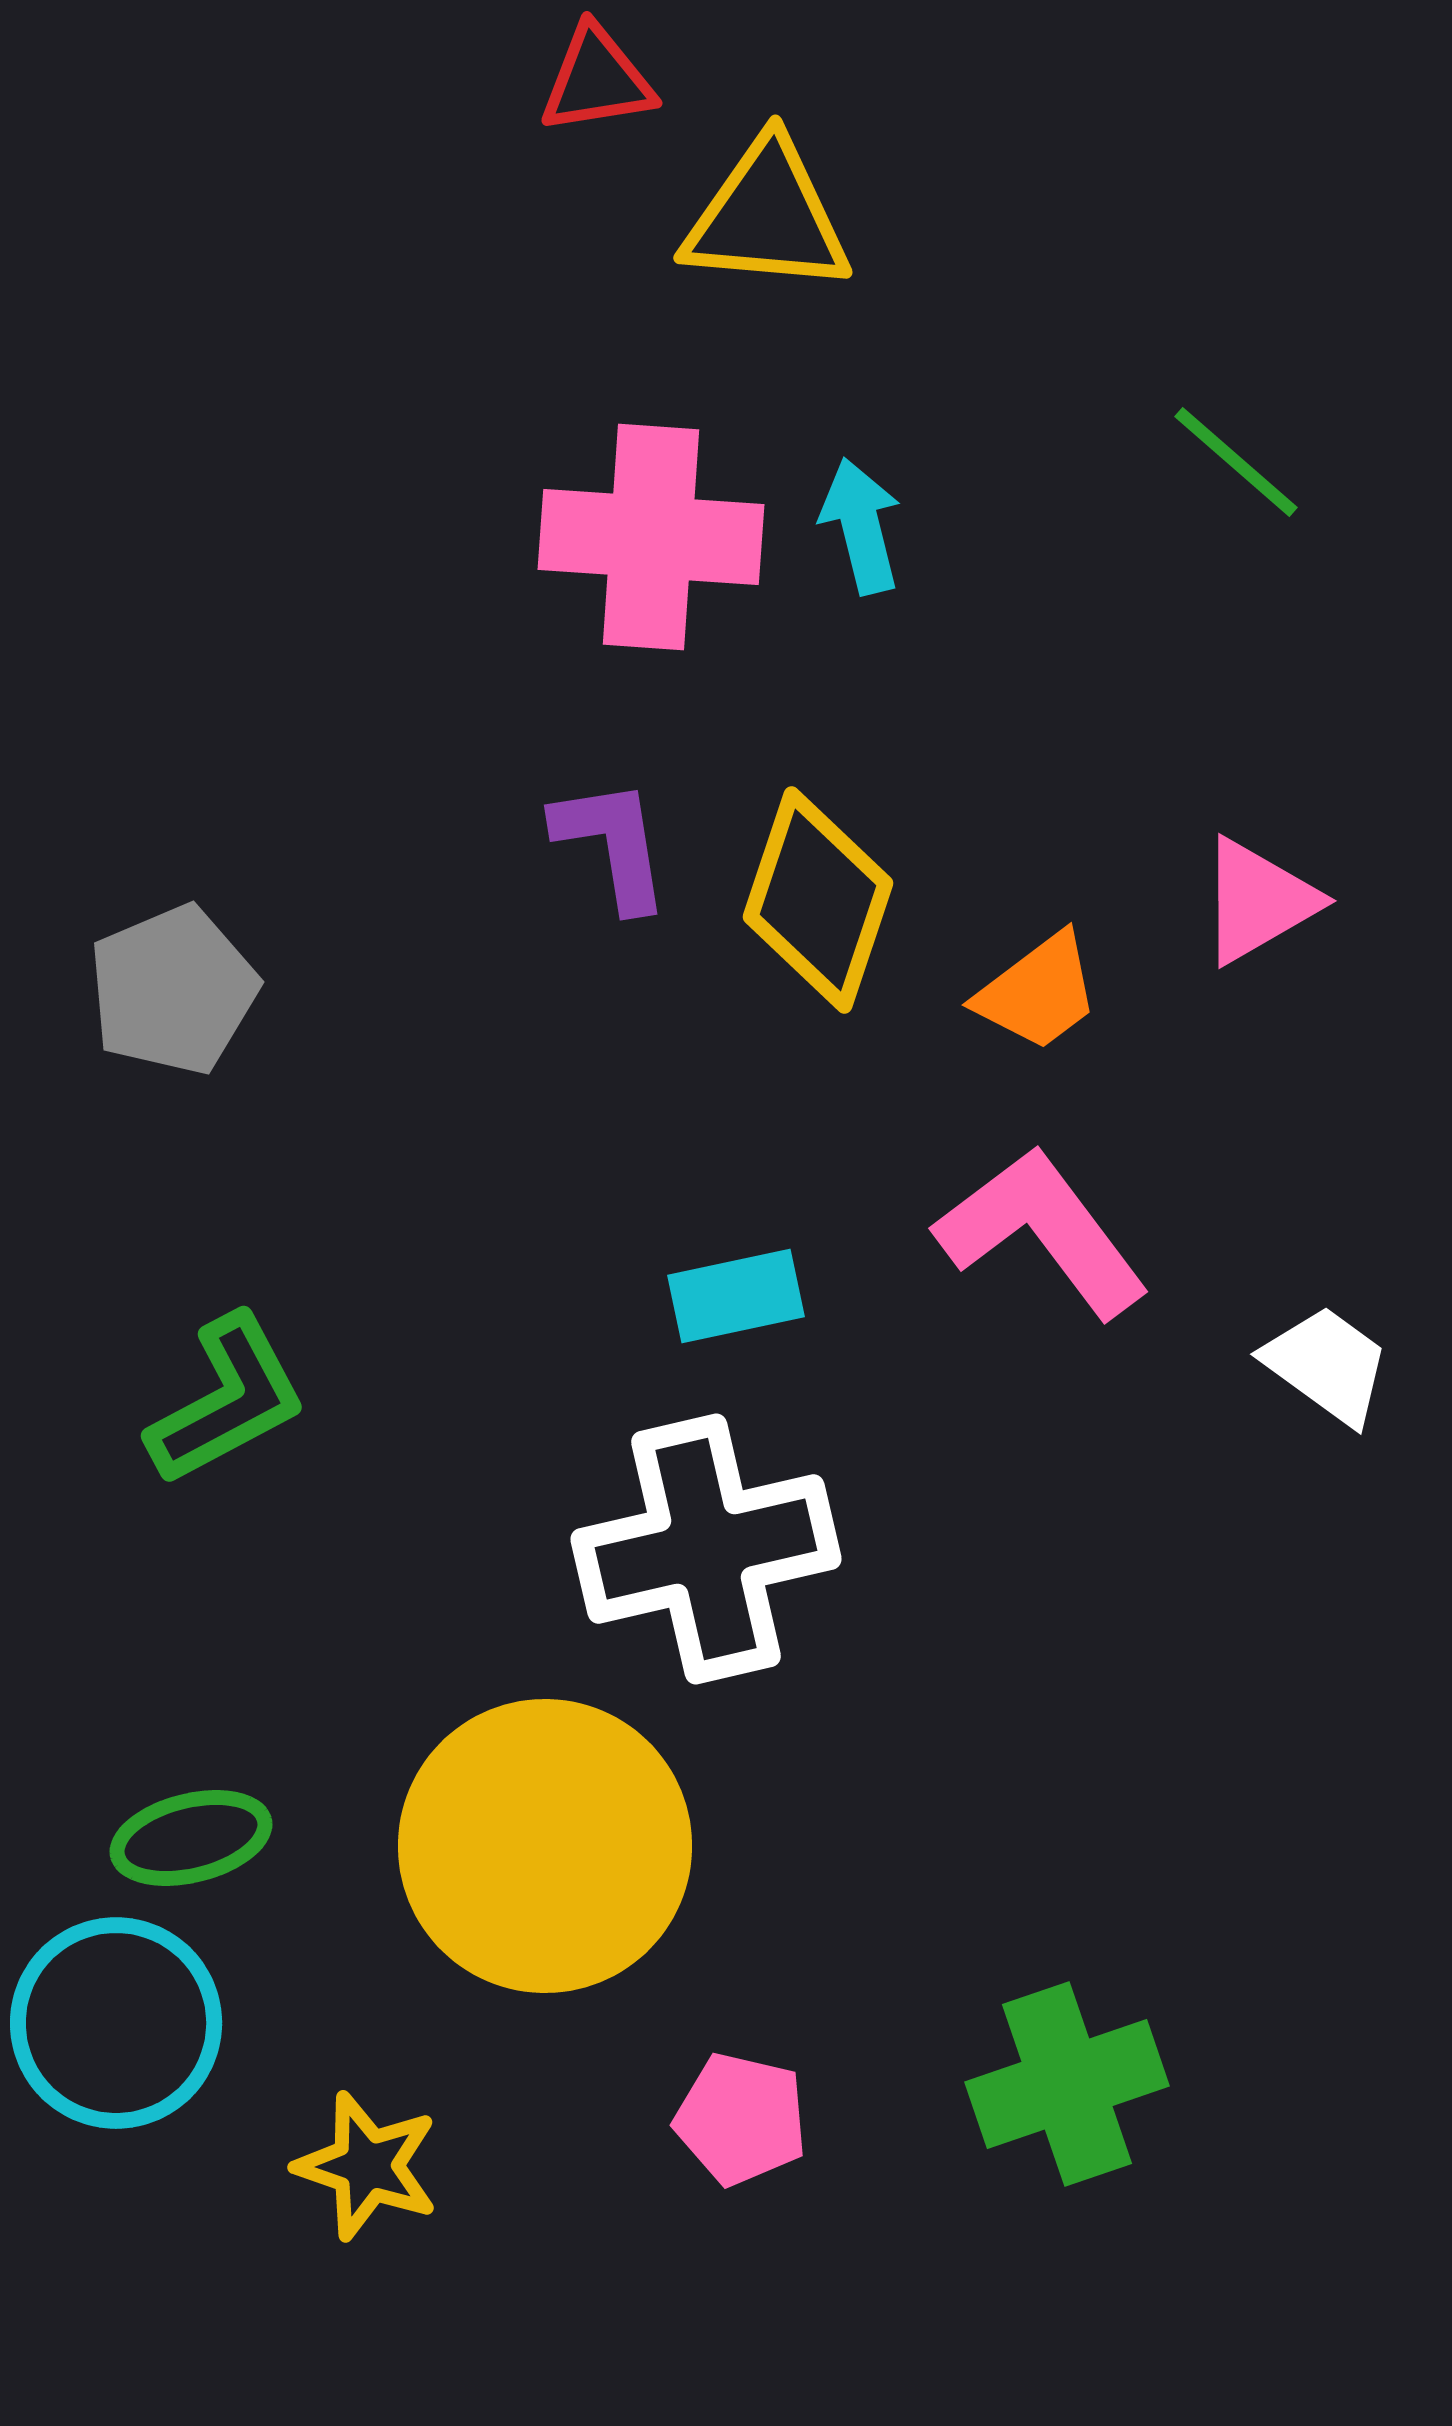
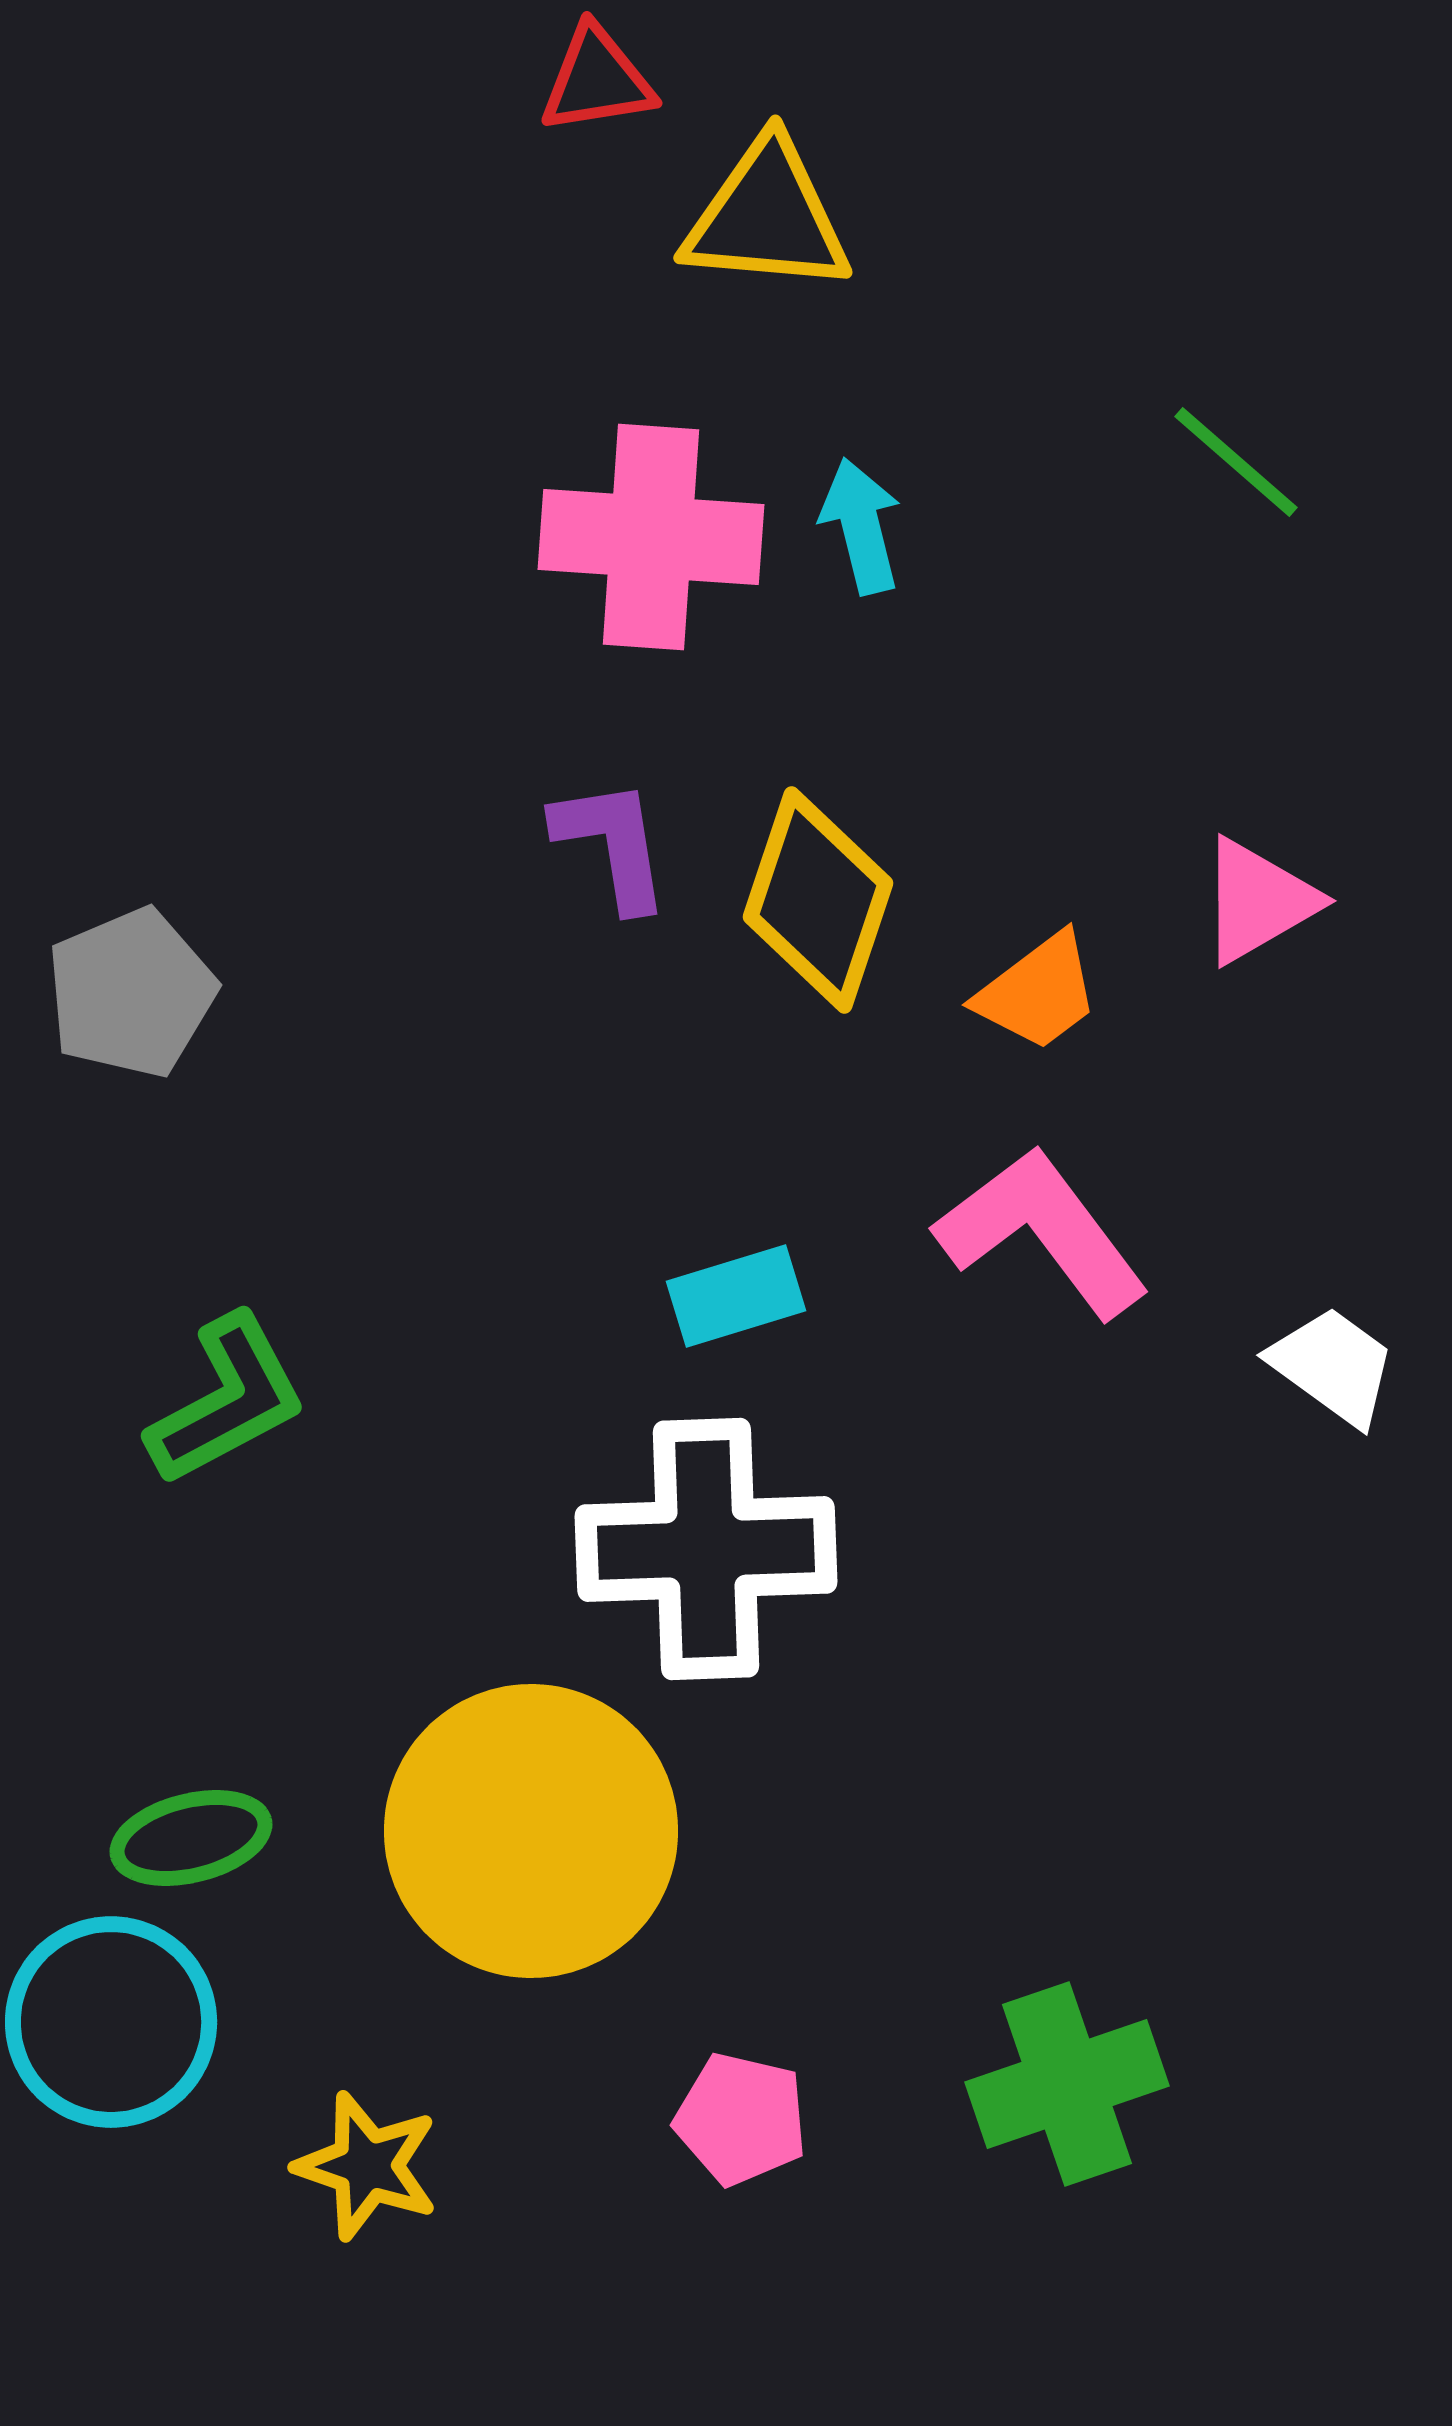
gray pentagon: moved 42 px left, 3 px down
cyan rectangle: rotated 5 degrees counterclockwise
white trapezoid: moved 6 px right, 1 px down
white cross: rotated 11 degrees clockwise
yellow circle: moved 14 px left, 15 px up
cyan circle: moved 5 px left, 1 px up
